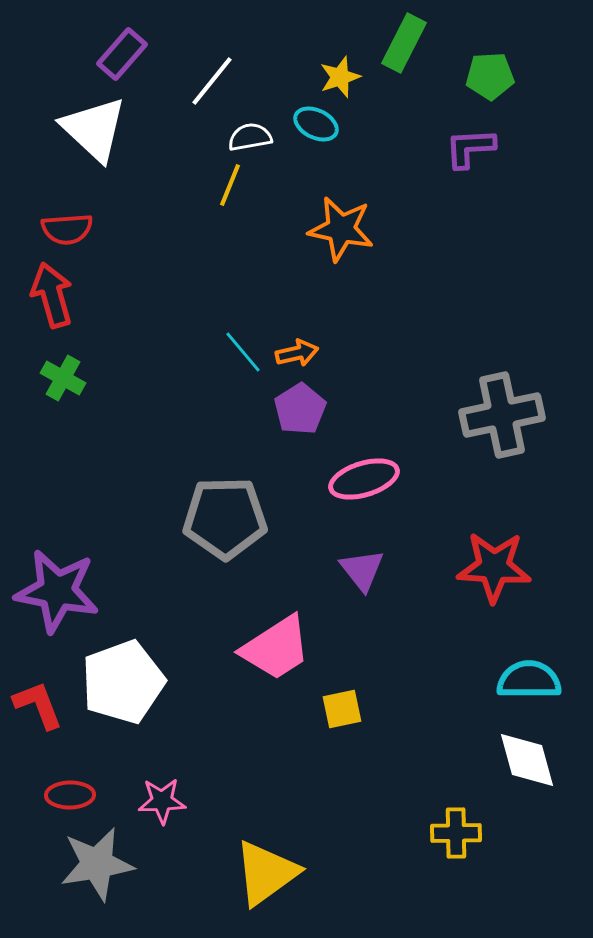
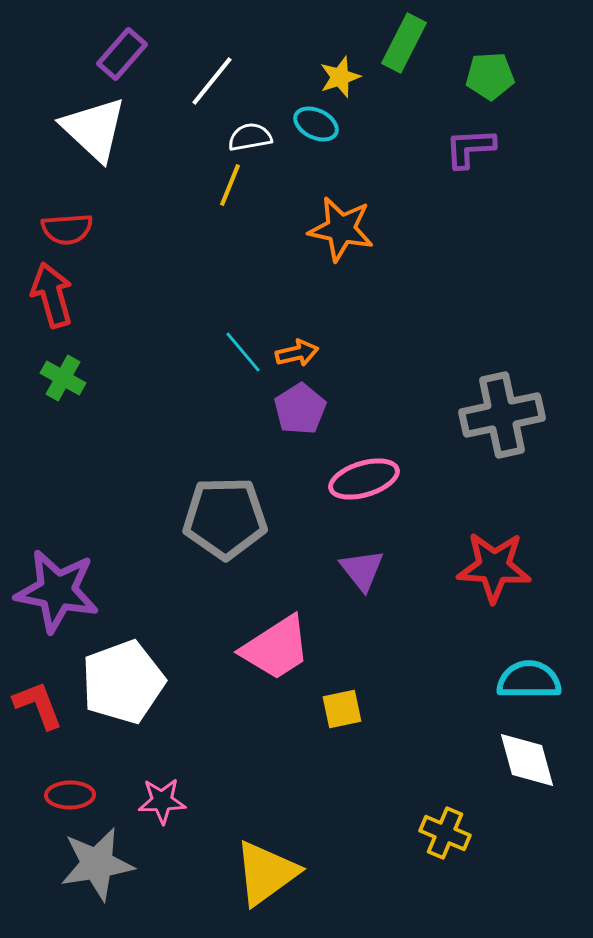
yellow cross: moved 11 px left; rotated 24 degrees clockwise
